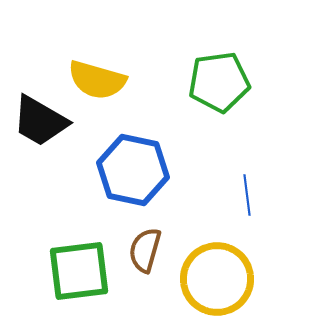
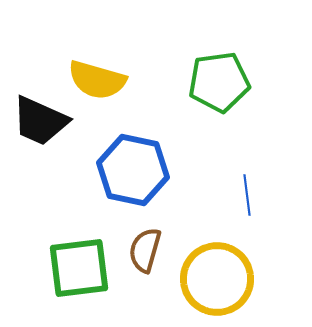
black trapezoid: rotated 6 degrees counterclockwise
green square: moved 3 px up
